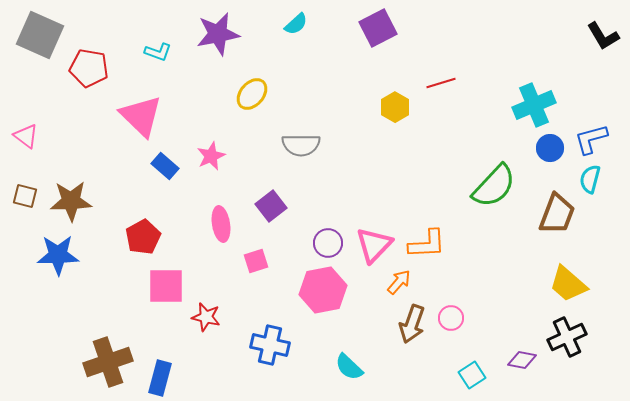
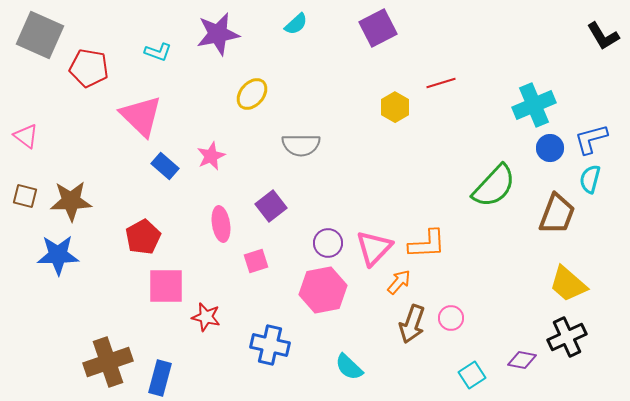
pink triangle at (374, 245): moved 3 px down
